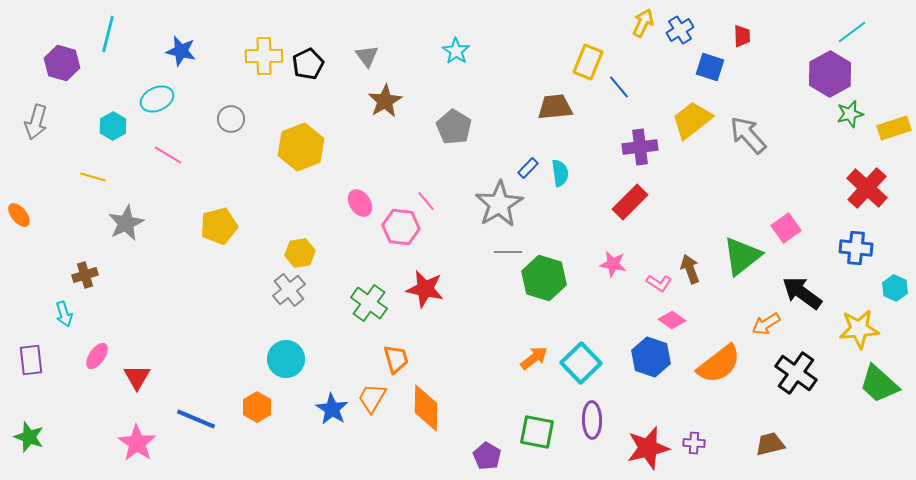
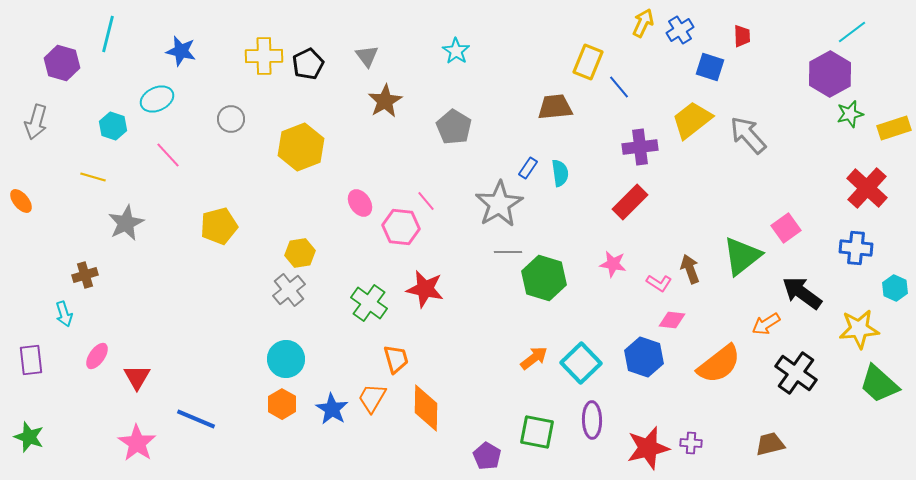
cyan hexagon at (113, 126): rotated 12 degrees counterclockwise
pink line at (168, 155): rotated 16 degrees clockwise
blue rectangle at (528, 168): rotated 10 degrees counterclockwise
orange ellipse at (19, 215): moved 2 px right, 14 px up
pink diamond at (672, 320): rotated 28 degrees counterclockwise
blue hexagon at (651, 357): moved 7 px left
orange hexagon at (257, 407): moved 25 px right, 3 px up
purple cross at (694, 443): moved 3 px left
